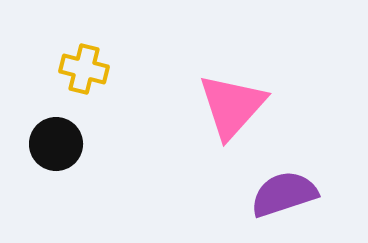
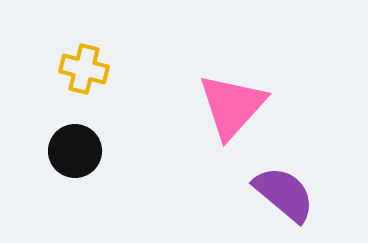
black circle: moved 19 px right, 7 px down
purple semicircle: rotated 58 degrees clockwise
